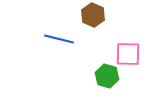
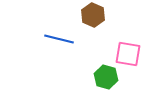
pink square: rotated 8 degrees clockwise
green hexagon: moved 1 px left, 1 px down
